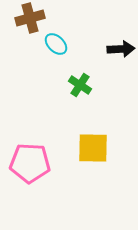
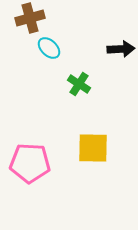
cyan ellipse: moved 7 px left, 4 px down
green cross: moved 1 px left, 1 px up
